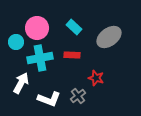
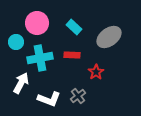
pink circle: moved 5 px up
red star: moved 6 px up; rotated 21 degrees clockwise
